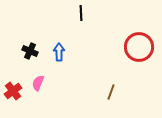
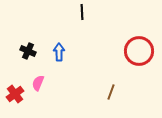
black line: moved 1 px right, 1 px up
red circle: moved 4 px down
black cross: moved 2 px left
red cross: moved 2 px right, 3 px down
